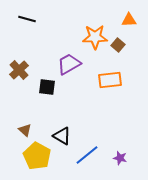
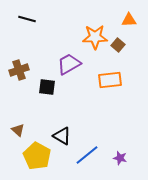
brown cross: rotated 24 degrees clockwise
brown triangle: moved 7 px left
